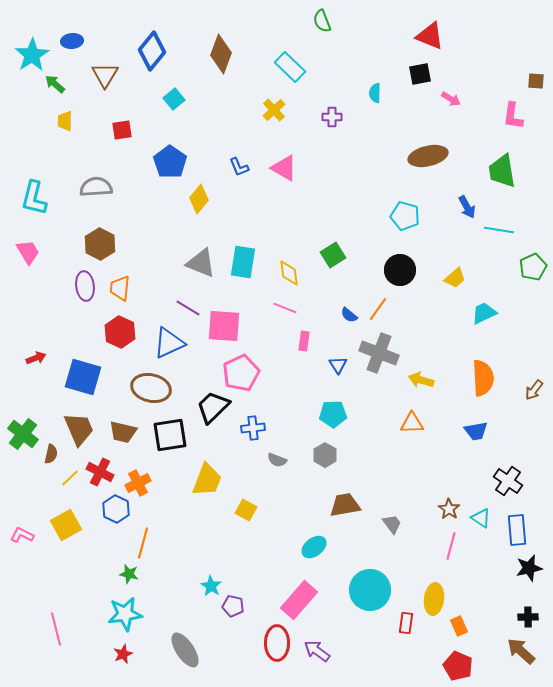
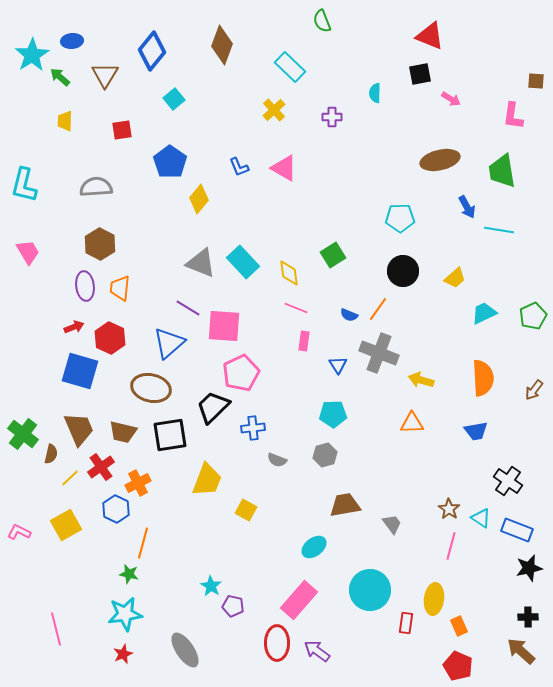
brown diamond at (221, 54): moved 1 px right, 9 px up
green arrow at (55, 84): moved 5 px right, 7 px up
brown ellipse at (428, 156): moved 12 px right, 4 px down
cyan L-shape at (34, 198): moved 10 px left, 13 px up
cyan pentagon at (405, 216): moved 5 px left, 2 px down; rotated 16 degrees counterclockwise
cyan rectangle at (243, 262): rotated 52 degrees counterclockwise
green pentagon at (533, 267): moved 49 px down
black circle at (400, 270): moved 3 px right, 1 px down
pink line at (285, 308): moved 11 px right
blue semicircle at (349, 315): rotated 18 degrees counterclockwise
red hexagon at (120, 332): moved 10 px left, 6 px down
blue triangle at (169, 343): rotated 16 degrees counterclockwise
red arrow at (36, 358): moved 38 px right, 31 px up
blue square at (83, 377): moved 3 px left, 6 px up
gray hexagon at (325, 455): rotated 15 degrees clockwise
red cross at (100, 472): moved 1 px right, 5 px up; rotated 28 degrees clockwise
blue rectangle at (517, 530): rotated 64 degrees counterclockwise
pink L-shape at (22, 535): moved 3 px left, 3 px up
